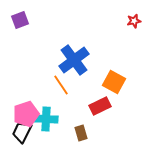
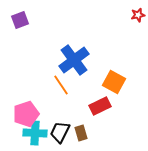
red star: moved 4 px right, 6 px up
cyan cross: moved 11 px left, 14 px down
black trapezoid: moved 38 px right
